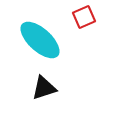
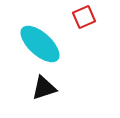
cyan ellipse: moved 4 px down
